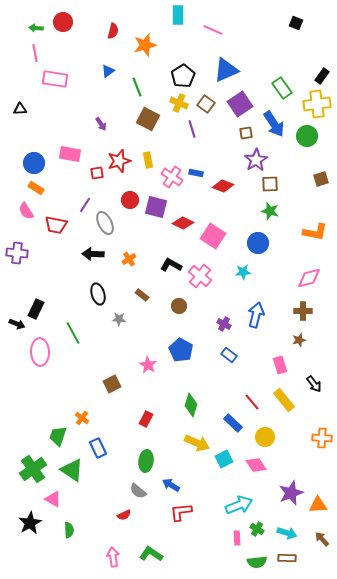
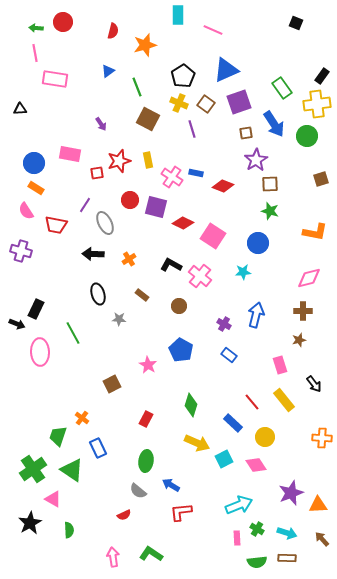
purple square at (240, 104): moved 1 px left, 2 px up; rotated 15 degrees clockwise
purple cross at (17, 253): moved 4 px right, 2 px up; rotated 10 degrees clockwise
